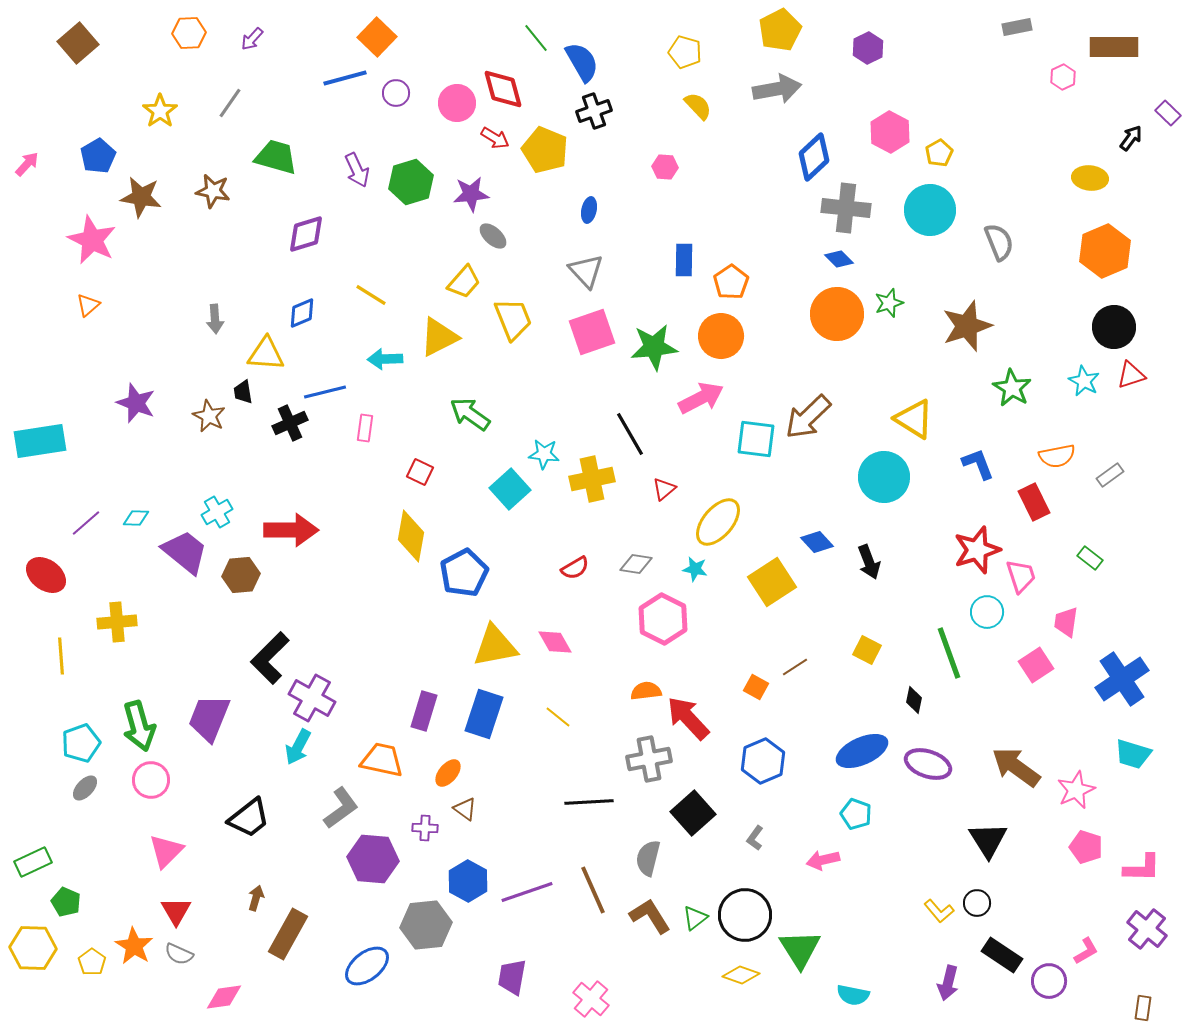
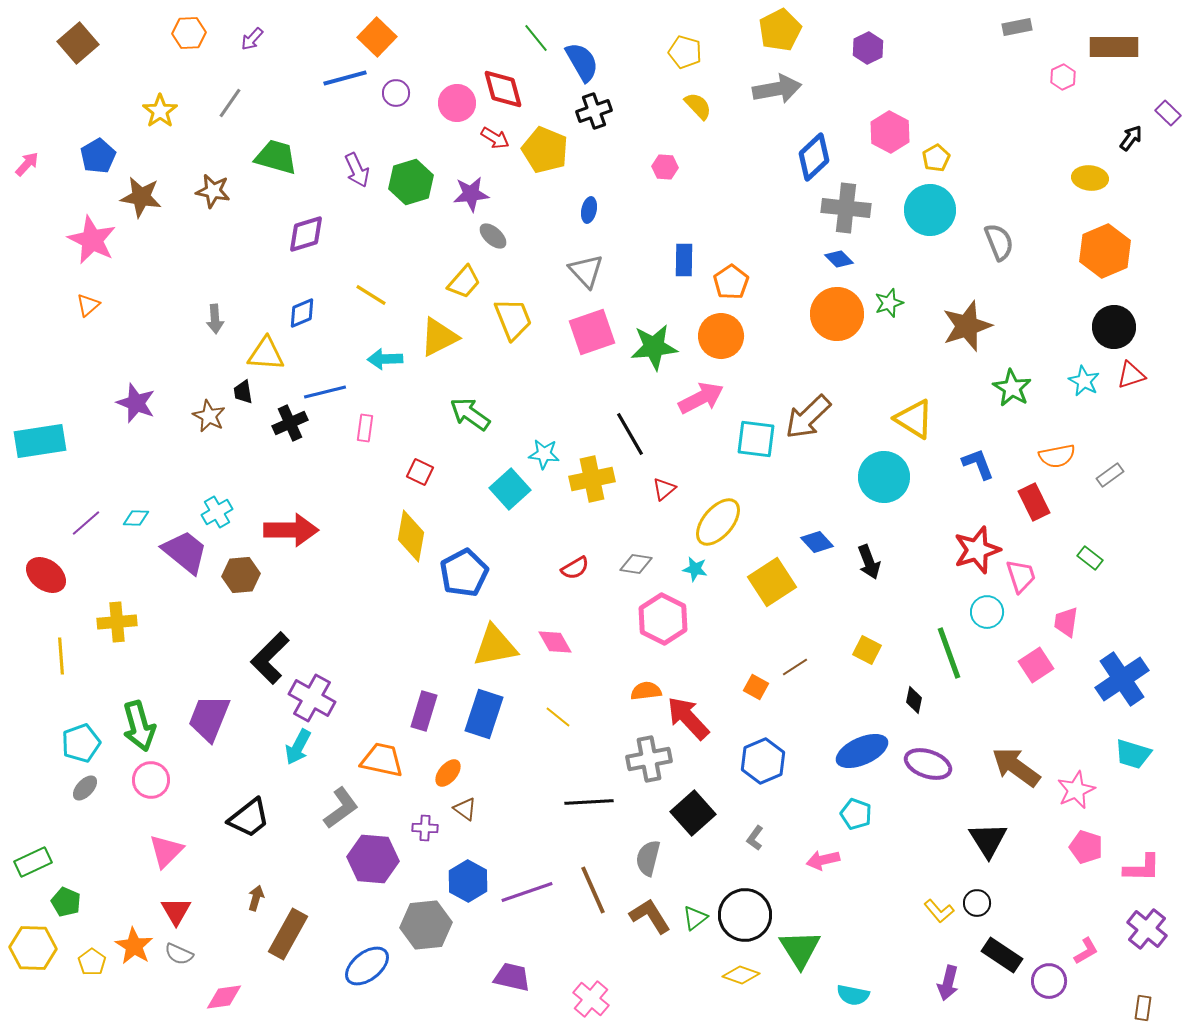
yellow pentagon at (939, 153): moved 3 px left, 5 px down
purple trapezoid at (512, 977): rotated 93 degrees clockwise
